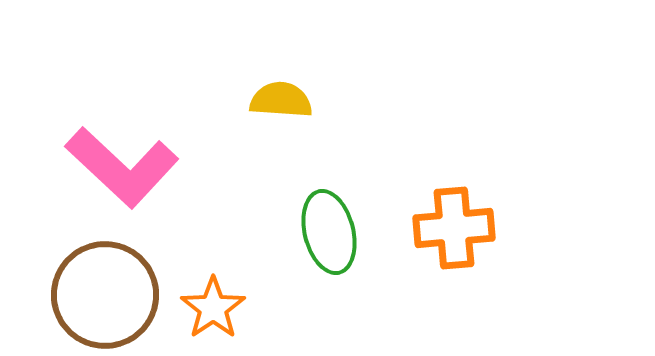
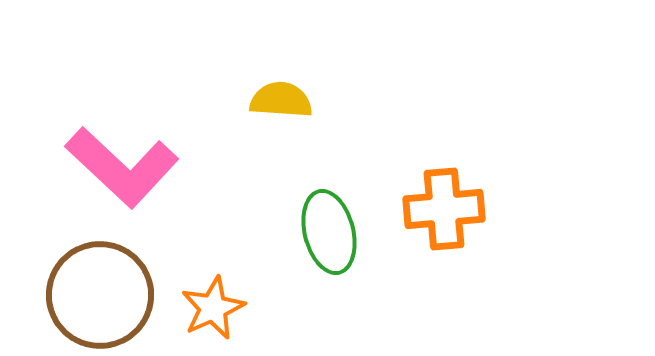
orange cross: moved 10 px left, 19 px up
brown circle: moved 5 px left
orange star: rotated 10 degrees clockwise
